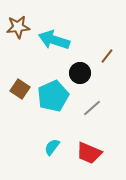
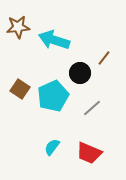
brown line: moved 3 px left, 2 px down
